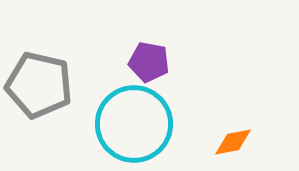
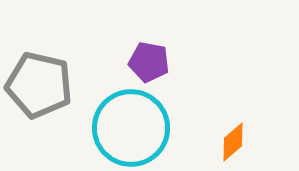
cyan circle: moved 3 px left, 4 px down
orange diamond: rotated 30 degrees counterclockwise
